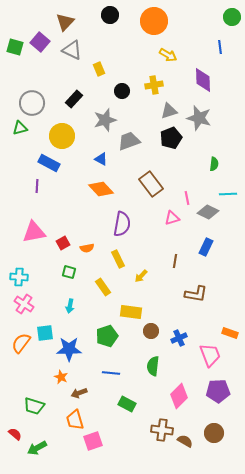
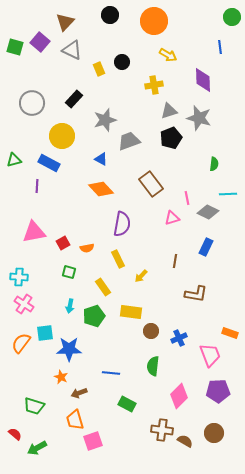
black circle at (122, 91): moved 29 px up
green triangle at (20, 128): moved 6 px left, 32 px down
green pentagon at (107, 336): moved 13 px left, 20 px up
